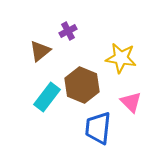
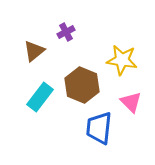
purple cross: moved 2 px left, 1 px down
brown triangle: moved 6 px left
yellow star: moved 1 px right, 2 px down
cyan rectangle: moved 7 px left
blue trapezoid: moved 1 px right
